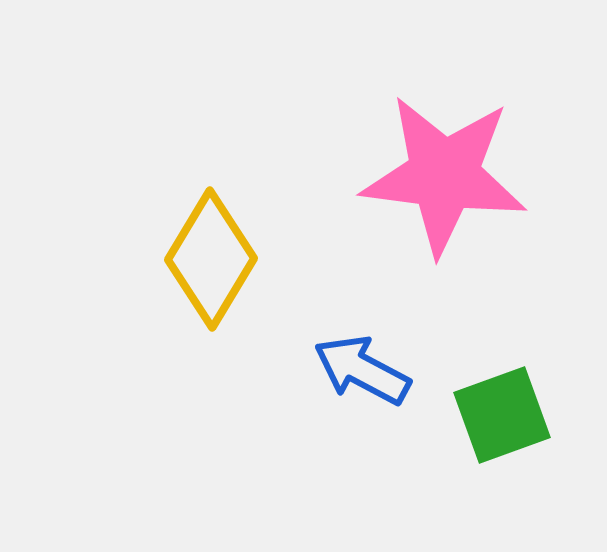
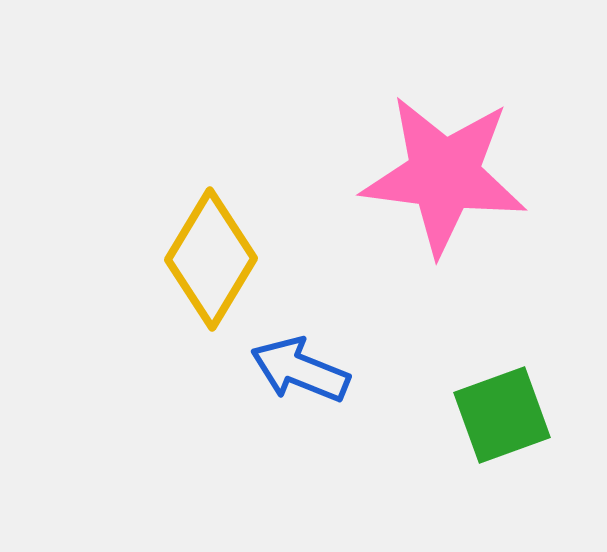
blue arrow: moved 62 px left; rotated 6 degrees counterclockwise
